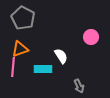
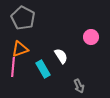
cyan rectangle: rotated 60 degrees clockwise
